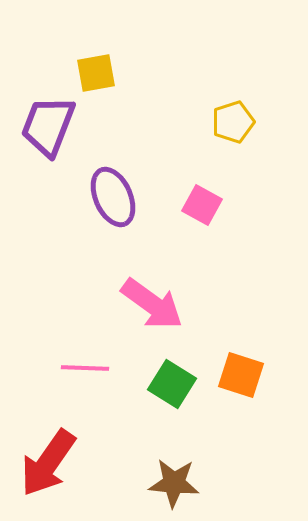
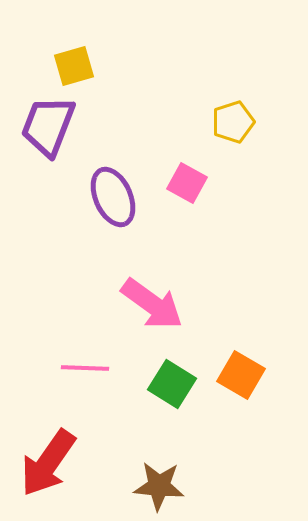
yellow square: moved 22 px left, 7 px up; rotated 6 degrees counterclockwise
pink square: moved 15 px left, 22 px up
orange square: rotated 12 degrees clockwise
brown star: moved 15 px left, 3 px down
